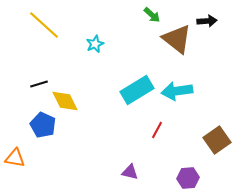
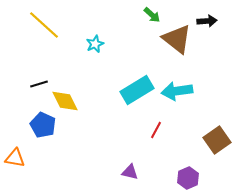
red line: moved 1 px left
purple hexagon: rotated 20 degrees counterclockwise
